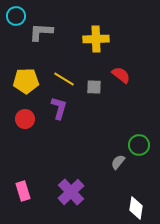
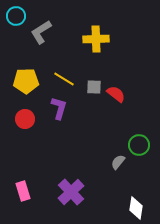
gray L-shape: rotated 35 degrees counterclockwise
red semicircle: moved 5 px left, 19 px down
